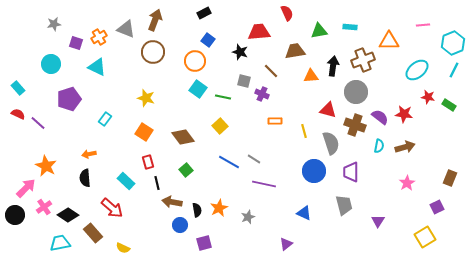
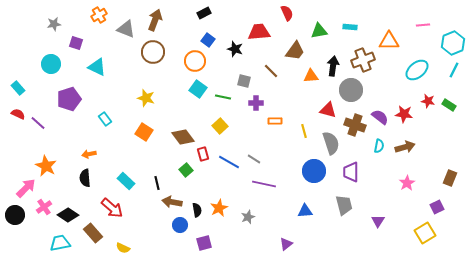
orange cross at (99, 37): moved 22 px up
brown trapezoid at (295, 51): rotated 135 degrees clockwise
black star at (240, 52): moved 5 px left, 3 px up
gray circle at (356, 92): moved 5 px left, 2 px up
purple cross at (262, 94): moved 6 px left, 9 px down; rotated 24 degrees counterclockwise
red star at (428, 97): moved 4 px down
cyan rectangle at (105, 119): rotated 72 degrees counterclockwise
red rectangle at (148, 162): moved 55 px right, 8 px up
blue triangle at (304, 213): moved 1 px right, 2 px up; rotated 28 degrees counterclockwise
yellow square at (425, 237): moved 4 px up
